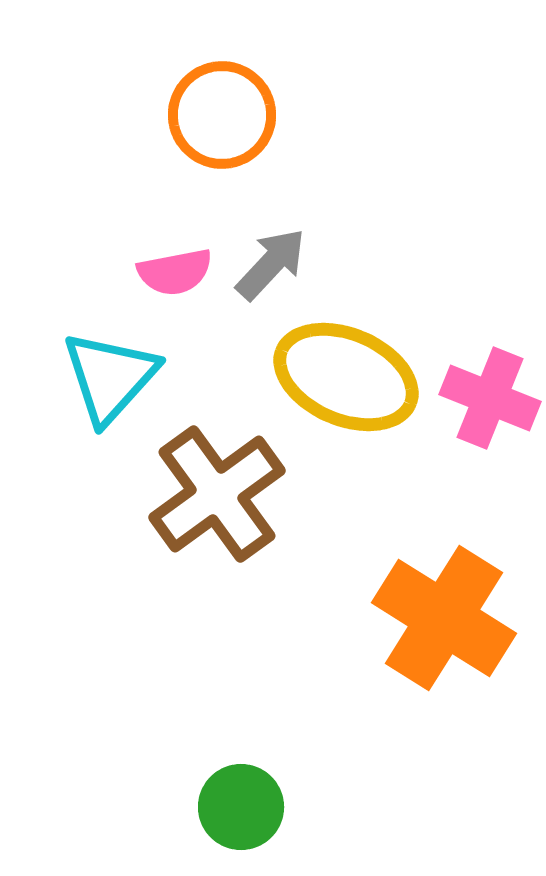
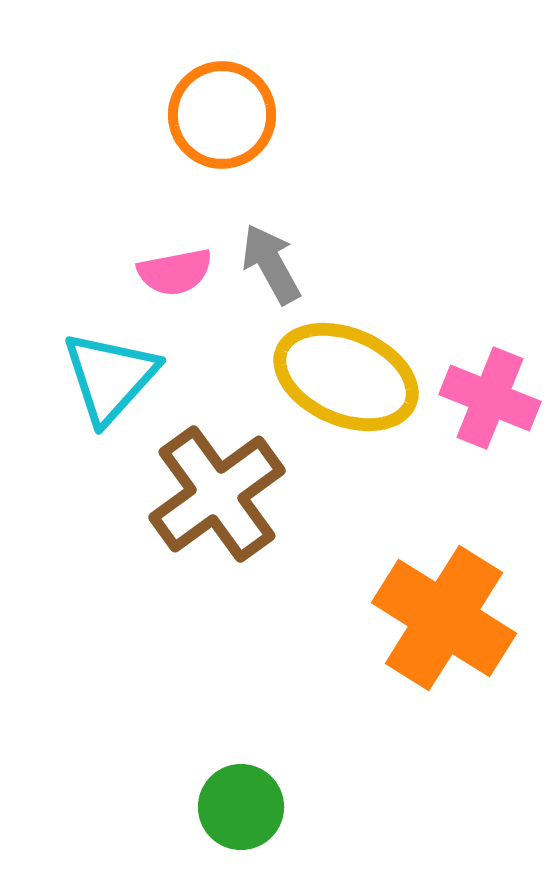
gray arrow: rotated 72 degrees counterclockwise
